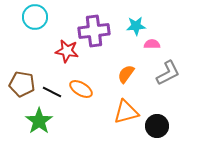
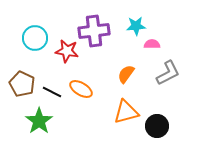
cyan circle: moved 21 px down
brown pentagon: rotated 15 degrees clockwise
